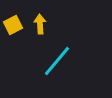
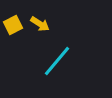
yellow arrow: rotated 126 degrees clockwise
